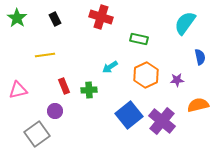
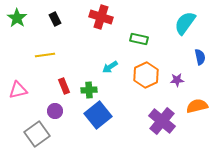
orange semicircle: moved 1 px left, 1 px down
blue square: moved 31 px left
